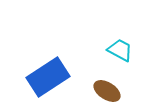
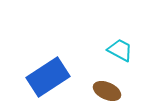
brown ellipse: rotated 8 degrees counterclockwise
